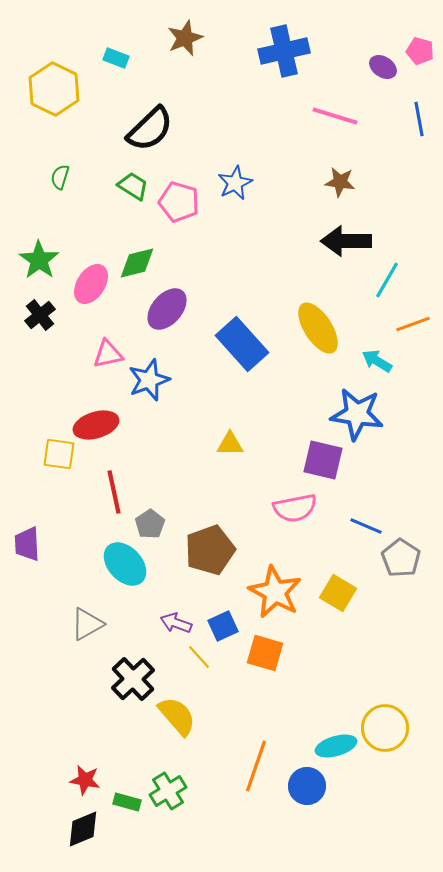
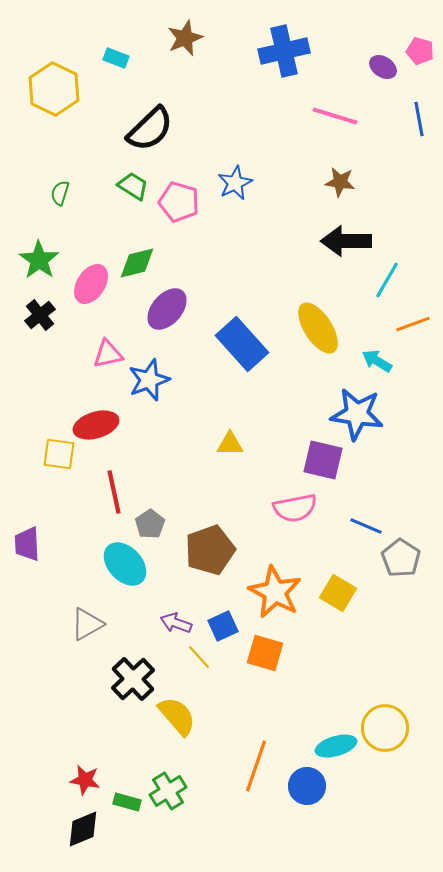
green semicircle at (60, 177): moved 16 px down
